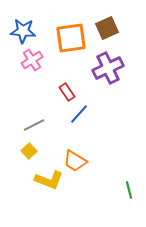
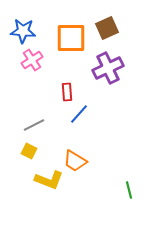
orange square: rotated 8 degrees clockwise
red rectangle: rotated 30 degrees clockwise
yellow square: rotated 21 degrees counterclockwise
